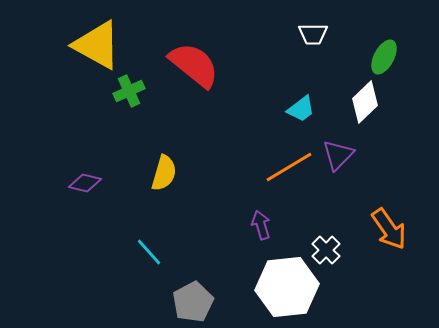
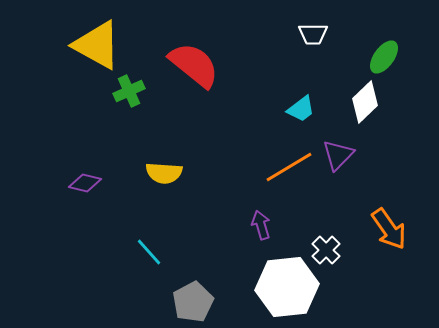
green ellipse: rotated 8 degrees clockwise
yellow semicircle: rotated 78 degrees clockwise
